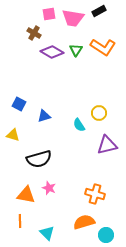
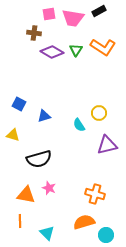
brown cross: rotated 24 degrees counterclockwise
